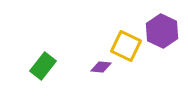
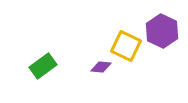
green rectangle: rotated 16 degrees clockwise
